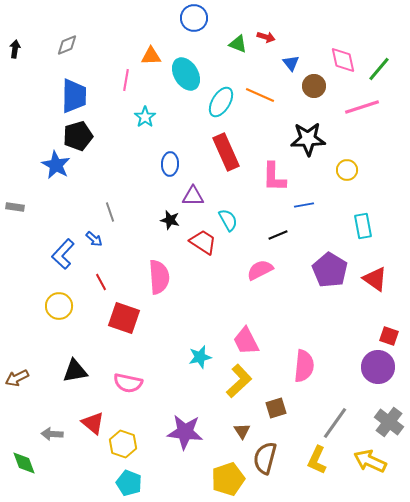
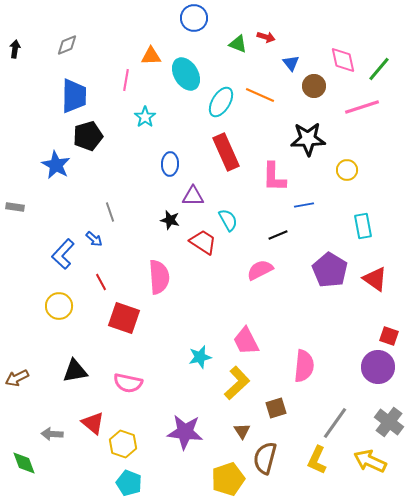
black pentagon at (78, 136): moved 10 px right
yellow L-shape at (239, 381): moved 2 px left, 2 px down
